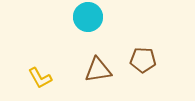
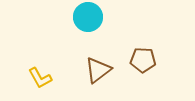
brown triangle: rotated 28 degrees counterclockwise
